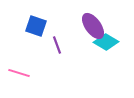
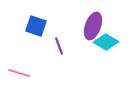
purple ellipse: rotated 56 degrees clockwise
purple line: moved 2 px right, 1 px down
